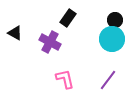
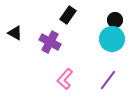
black rectangle: moved 3 px up
pink L-shape: rotated 125 degrees counterclockwise
